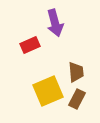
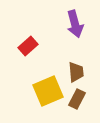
purple arrow: moved 20 px right, 1 px down
red rectangle: moved 2 px left, 1 px down; rotated 18 degrees counterclockwise
